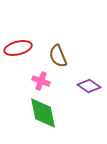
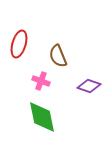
red ellipse: moved 1 px right, 4 px up; rotated 60 degrees counterclockwise
purple diamond: rotated 15 degrees counterclockwise
green diamond: moved 1 px left, 4 px down
